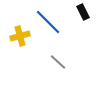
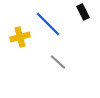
blue line: moved 2 px down
yellow cross: moved 1 px down
